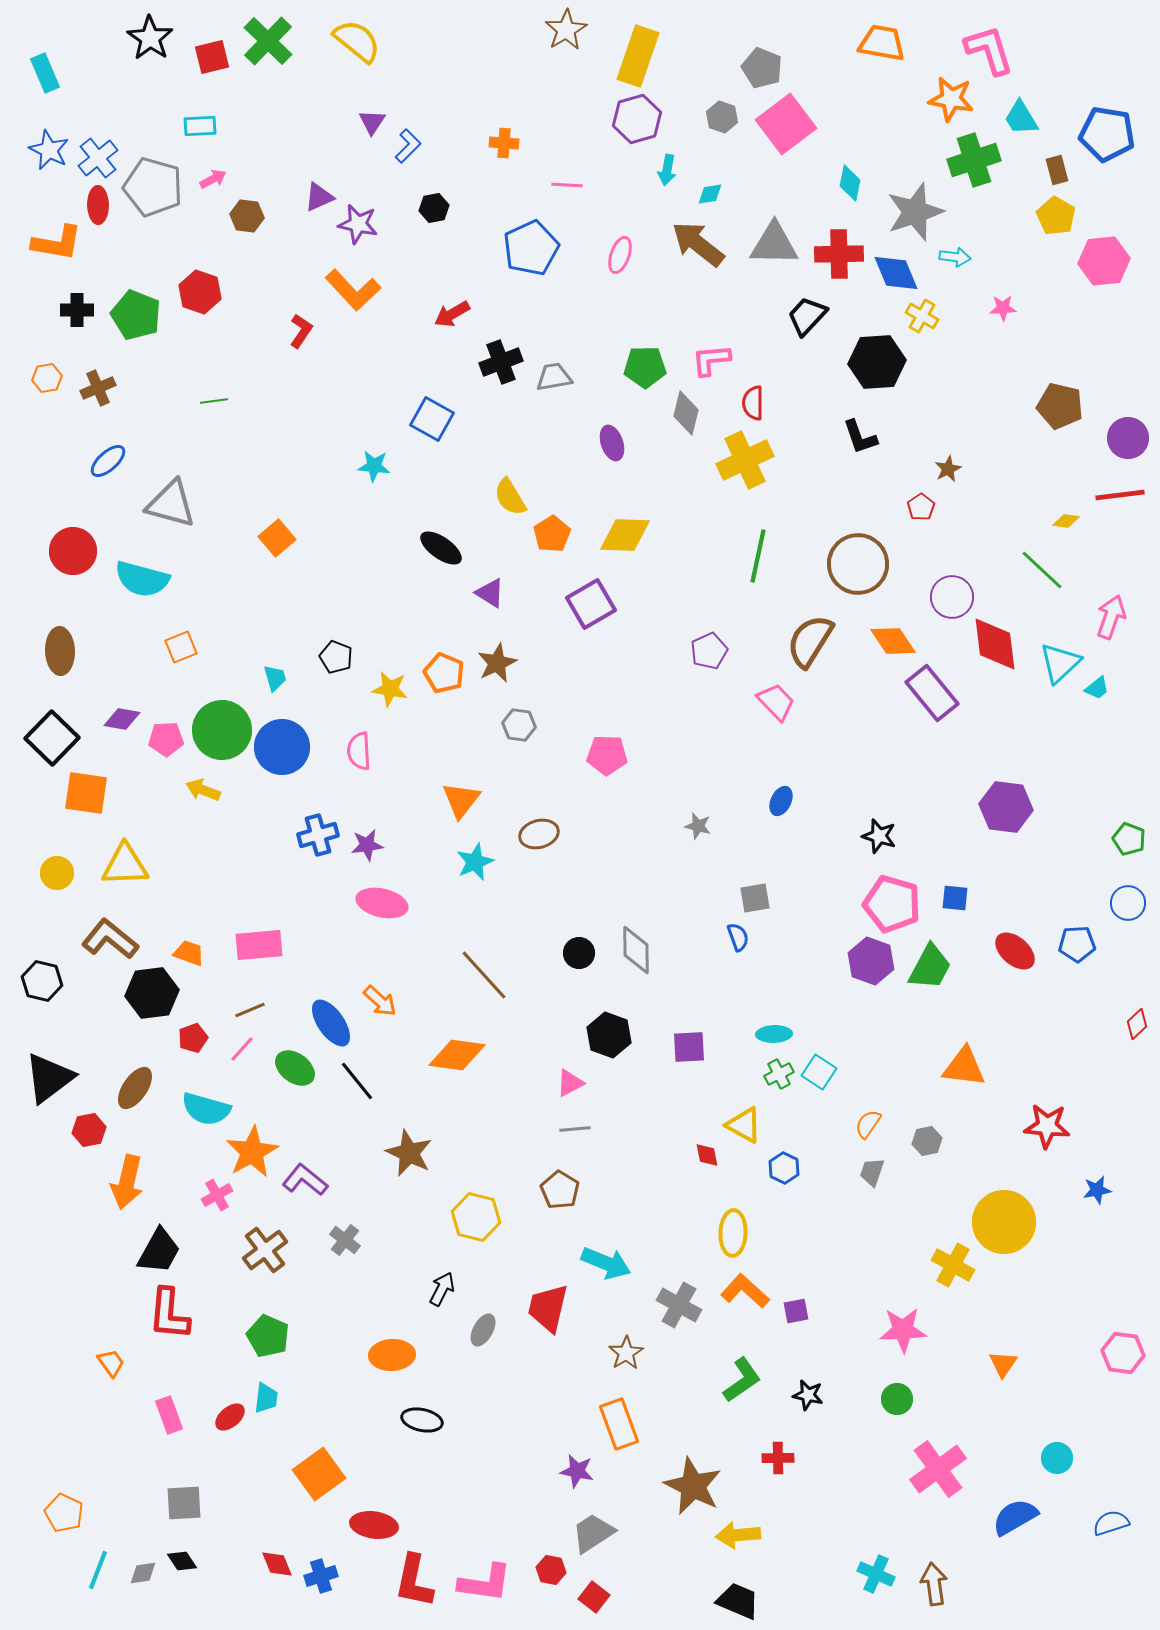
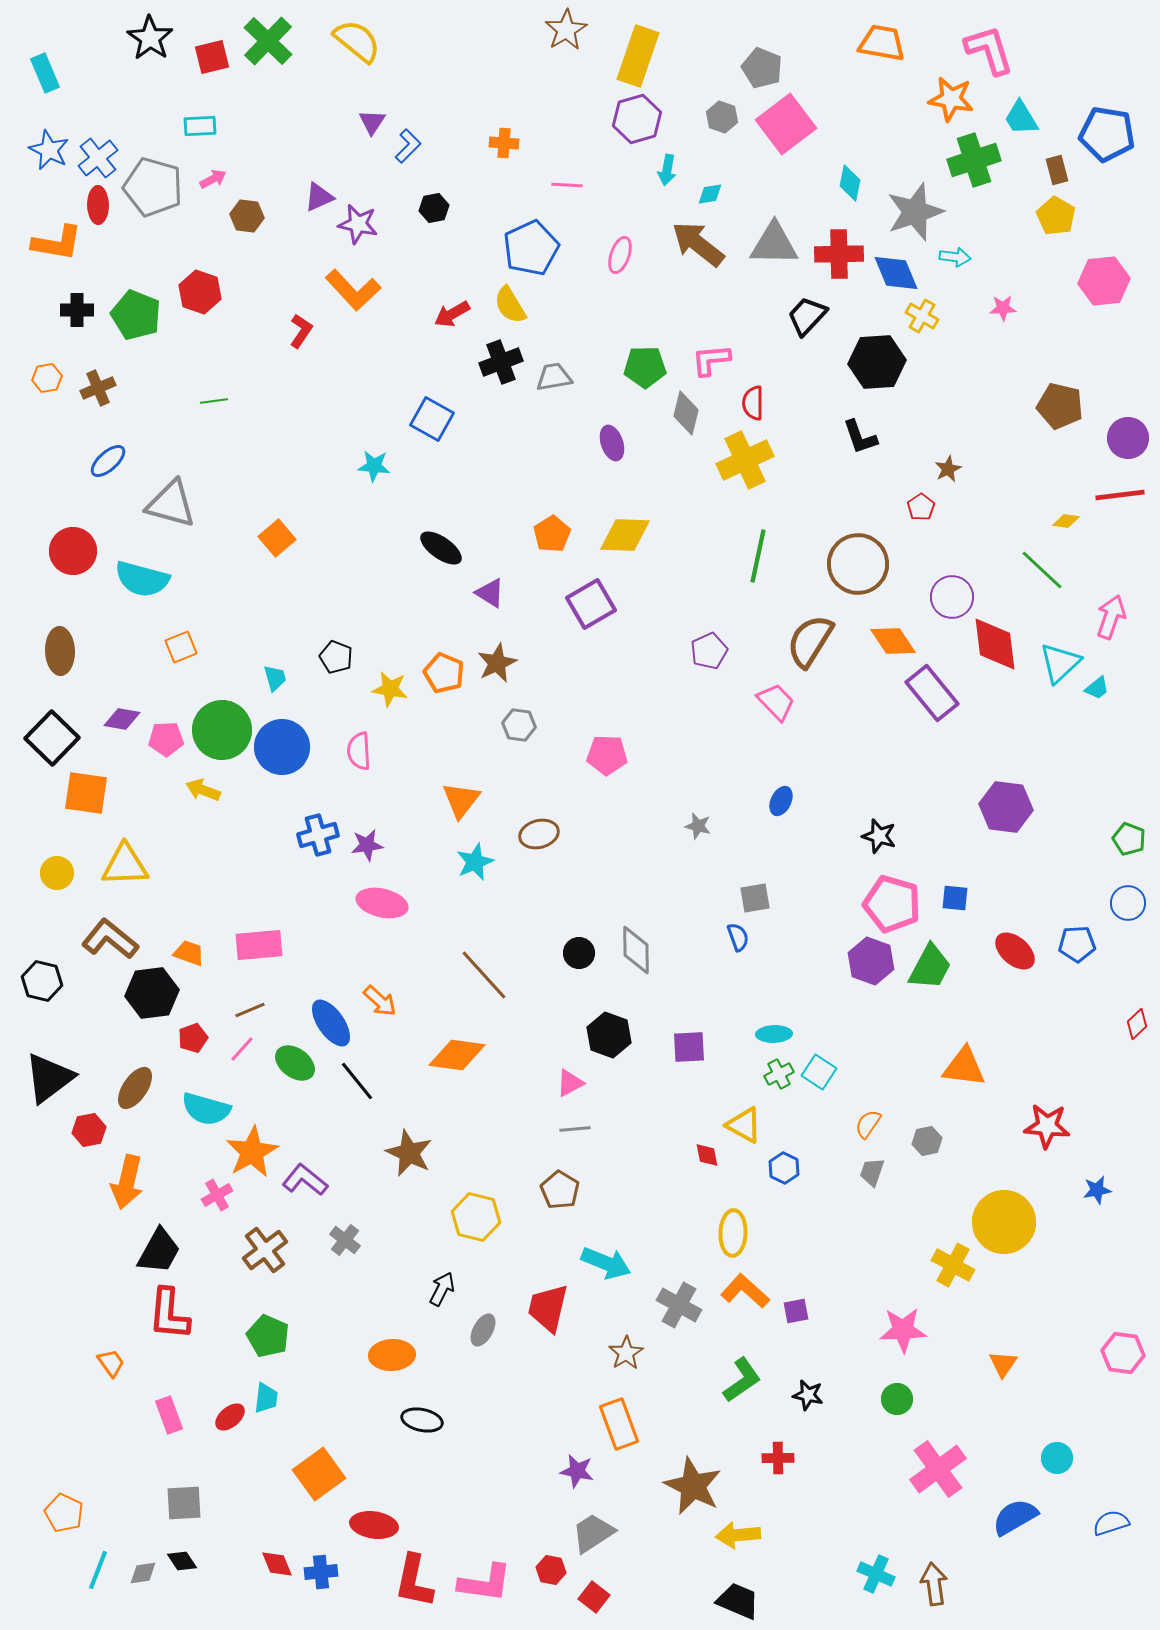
pink hexagon at (1104, 261): moved 20 px down
yellow semicircle at (510, 497): moved 192 px up
green ellipse at (295, 1068): moved 5 px up
blue cross at (321, 1576): moved 4 px up; rotated 12 degrees clockwise
